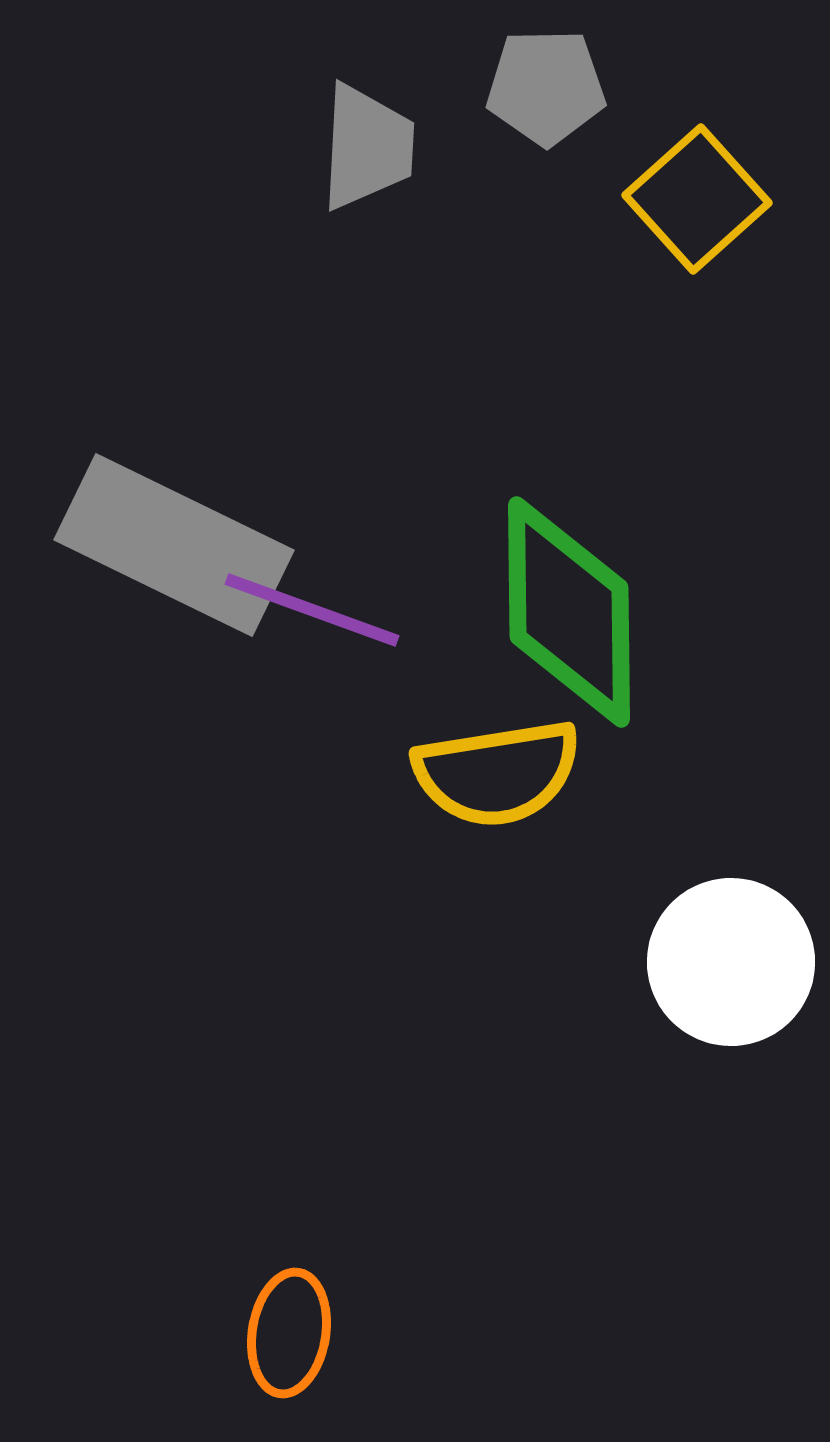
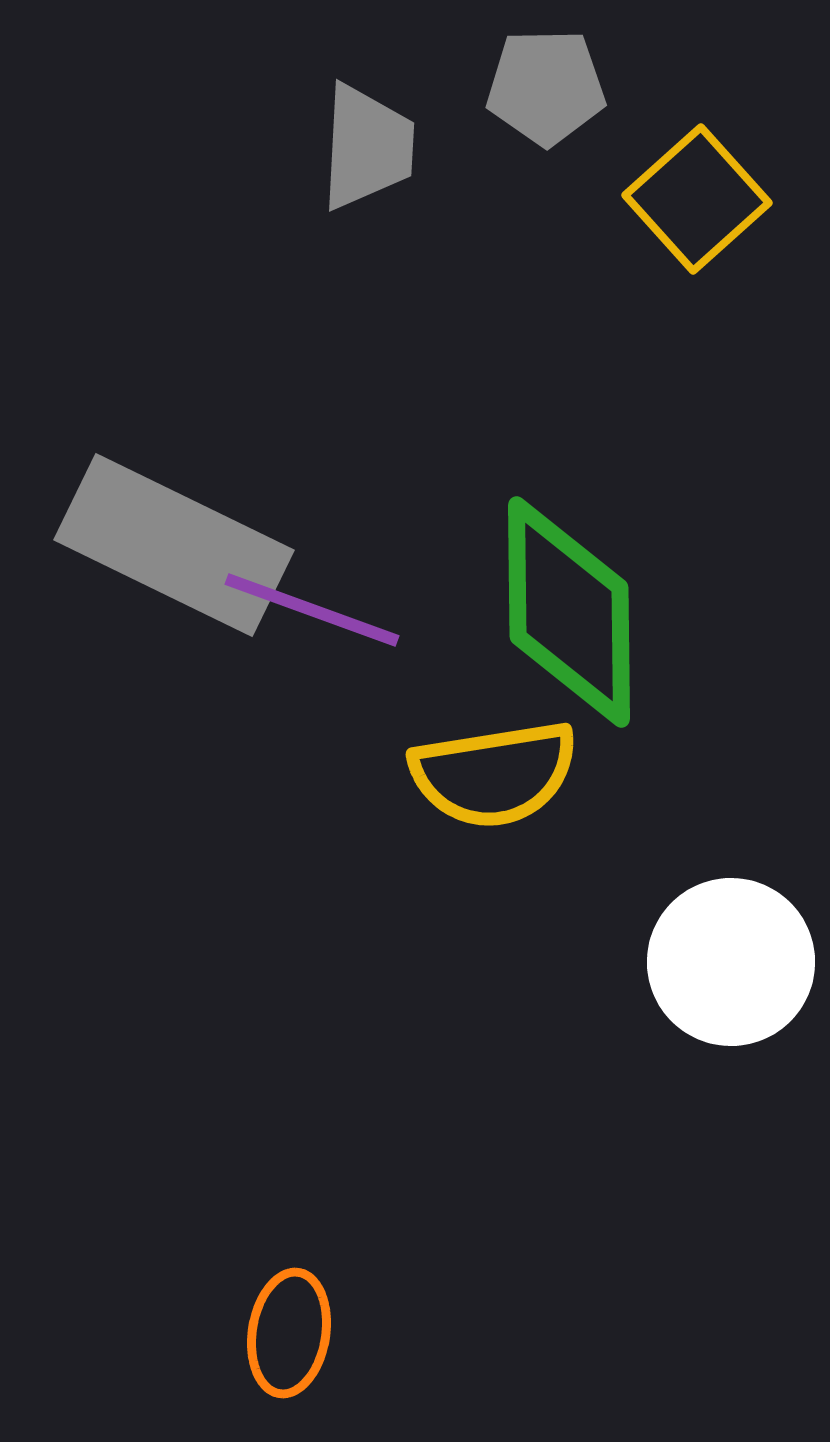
yellow semicircle: moved 3 px left, 1 px down
